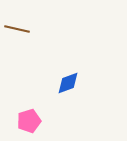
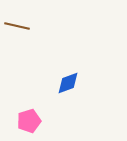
brown line: moved 3 px up
